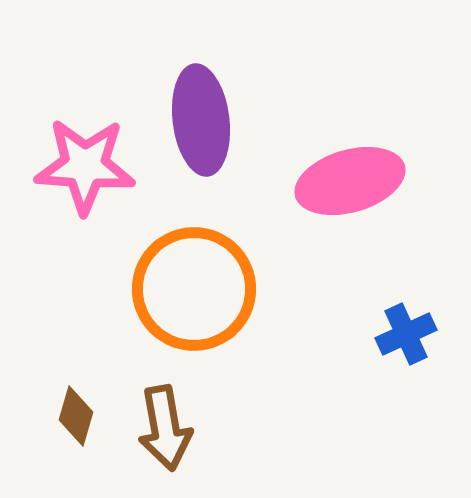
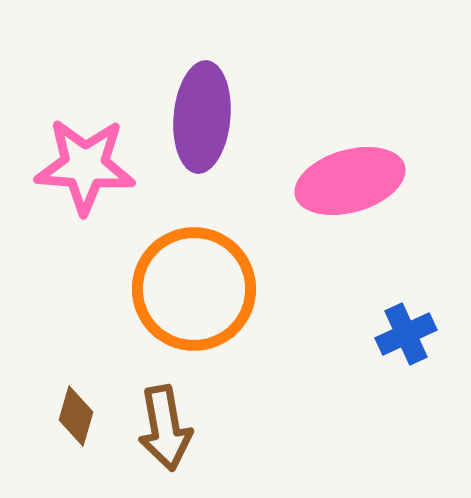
purple ellipse: moved 1 px right, 3 px up; rotated 12 degrees clockwise
